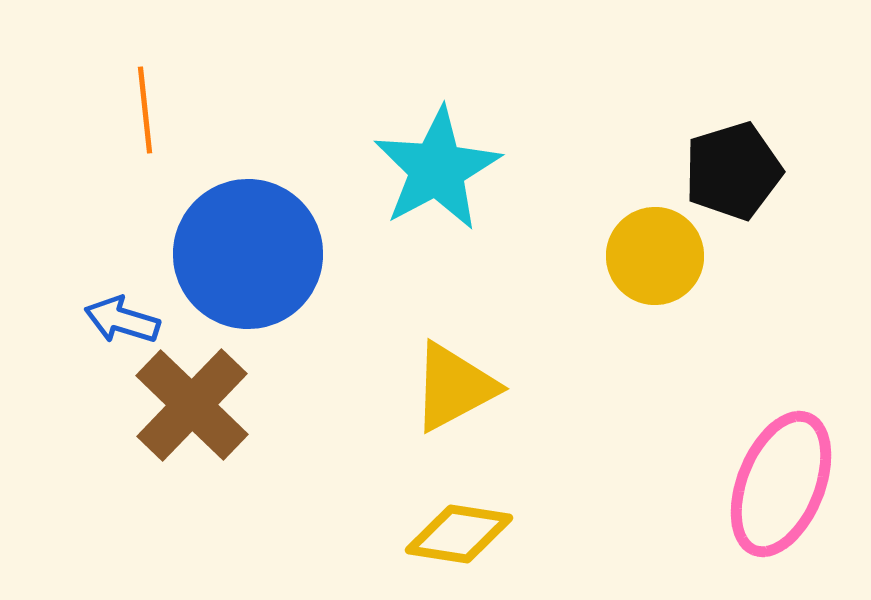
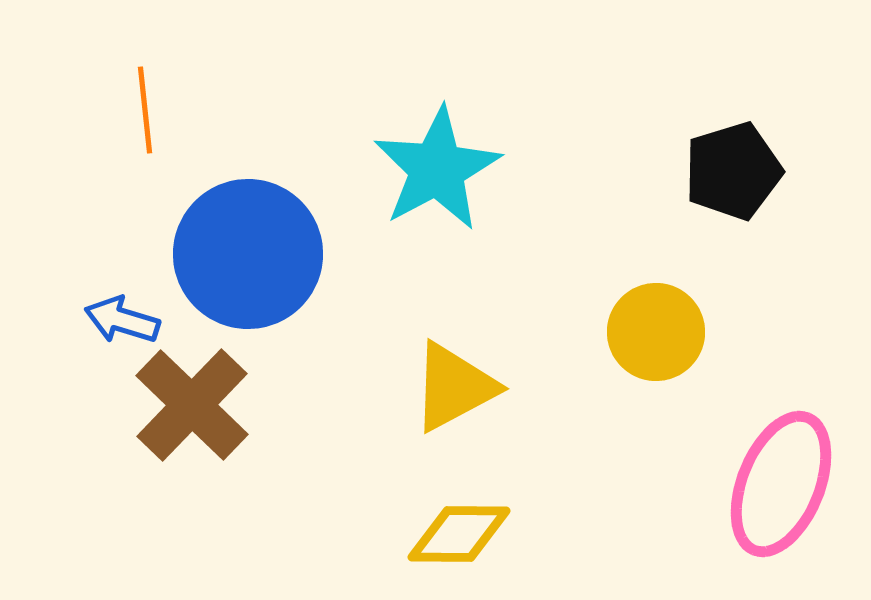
yellow circle: moved 1 px right, 76 px down
yellow diamond: rotated 8 degrees counterclockwise
